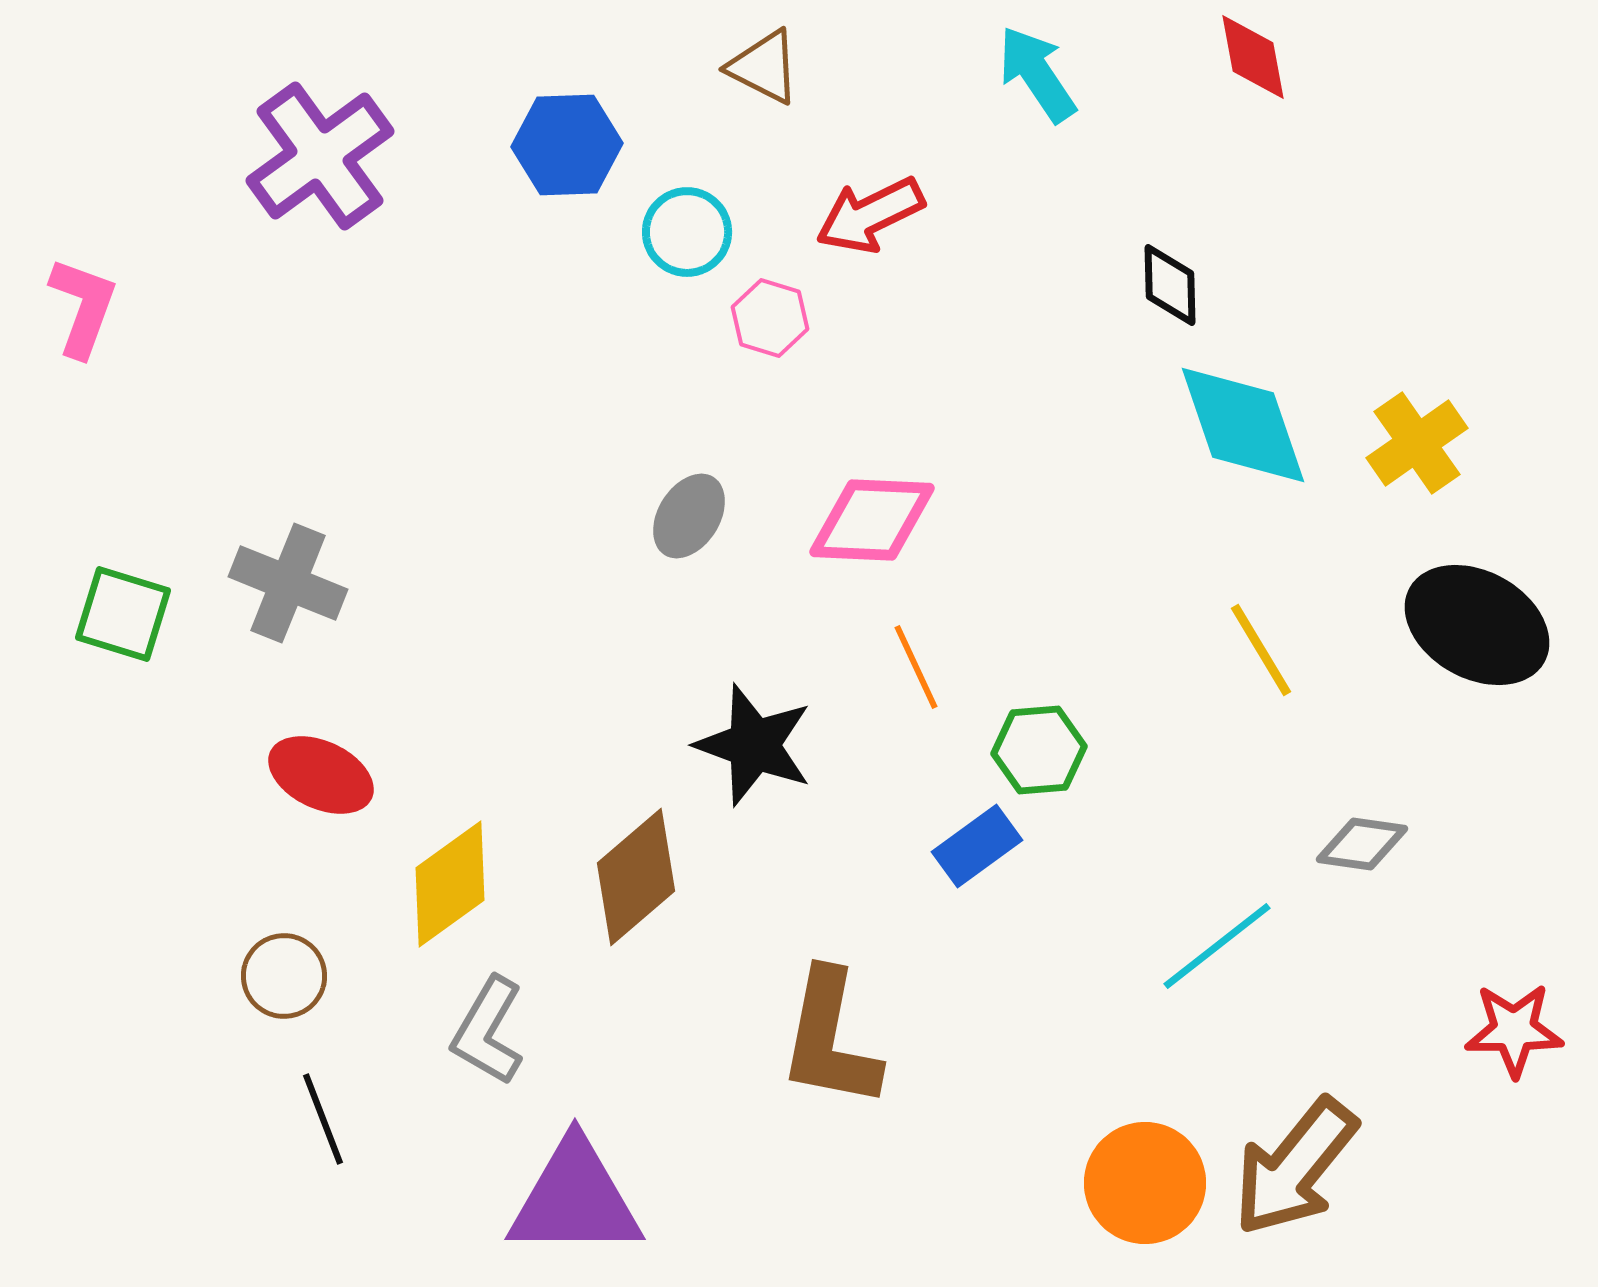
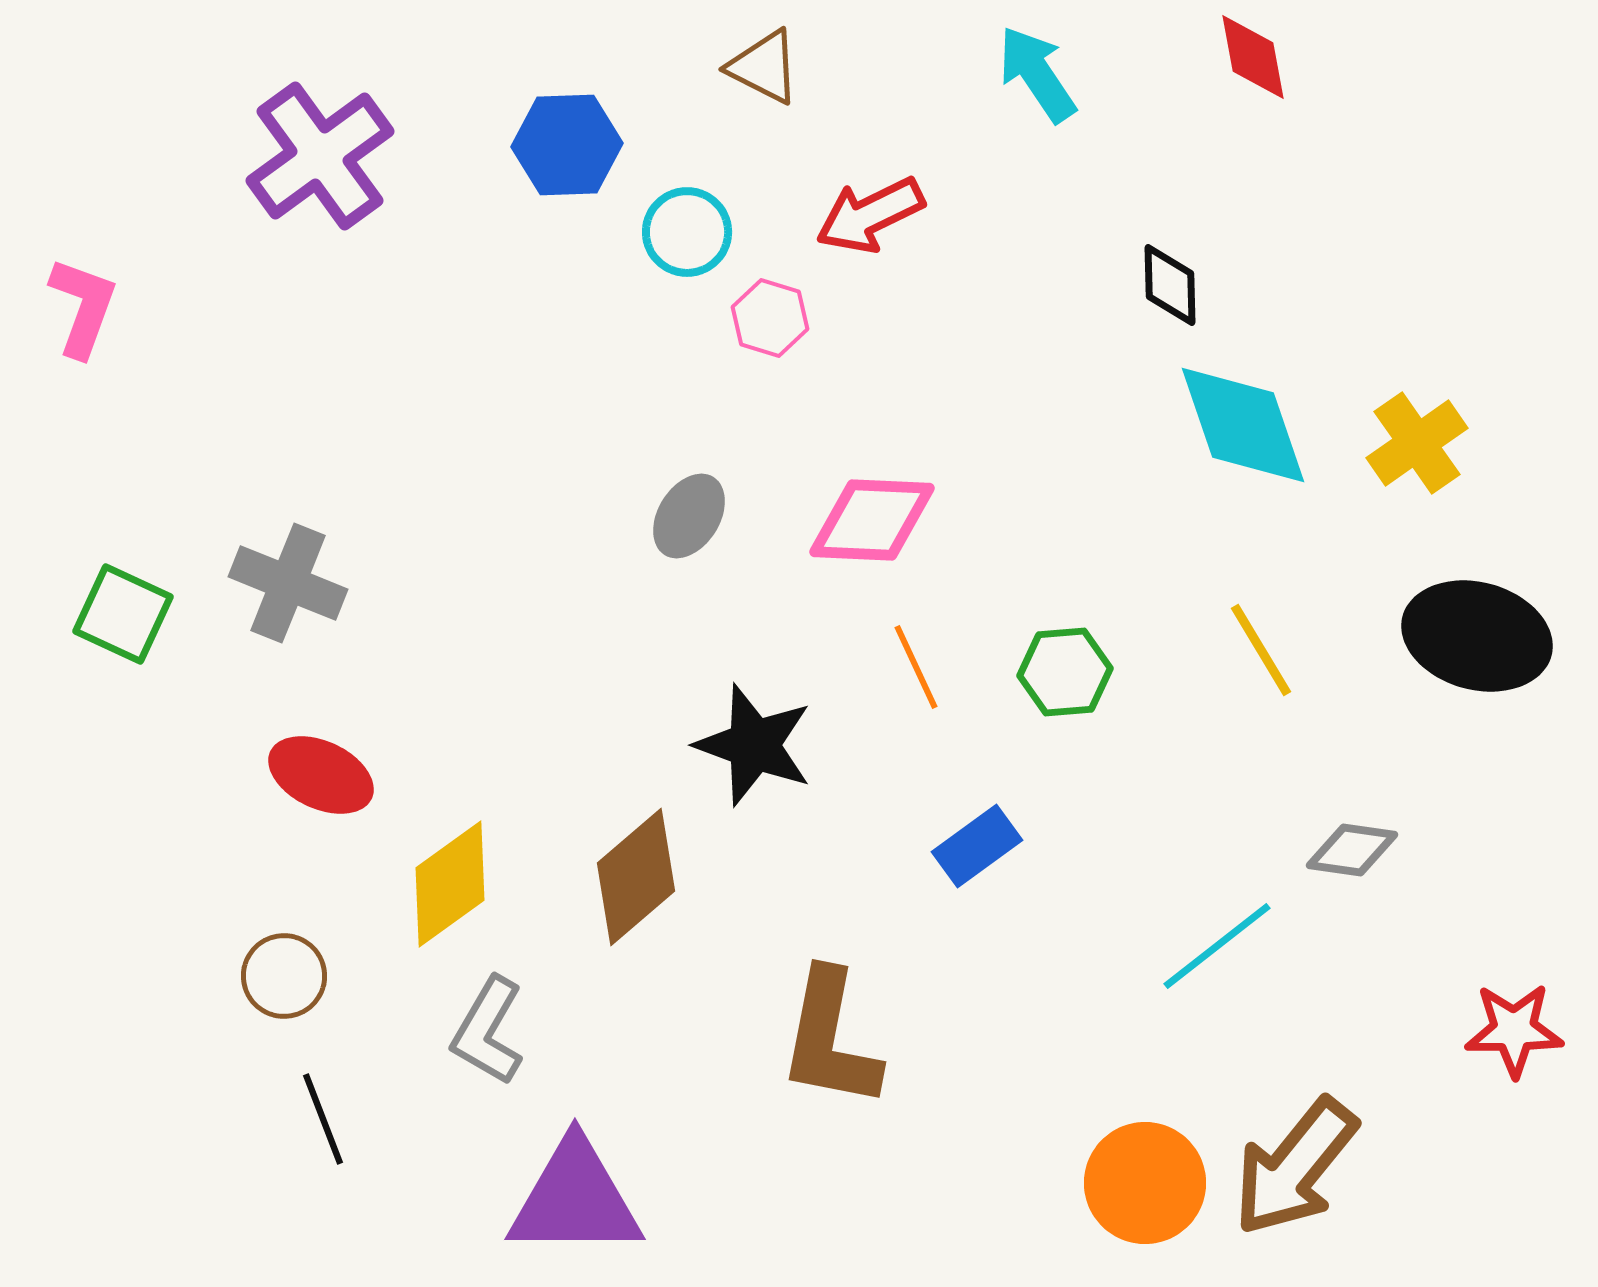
green square: rotated 8 degrees clockwise
black ellipse: moved 11 px down; rotated 14 degrees counterclockwise
green hexagon: moved 26 px right, 78 px up
gray diamond: moved 10 px left, 6 px down
